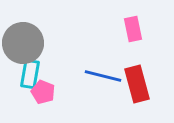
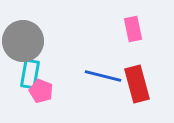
gray circle: moved 2 px up
pink pentagon: moved 2 px left, 1 px up
